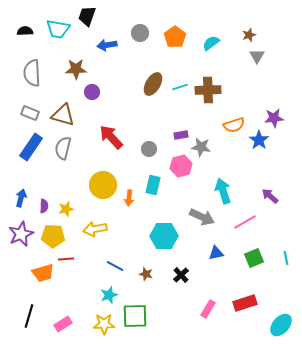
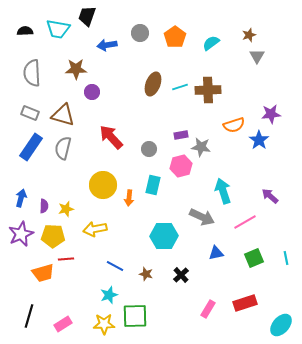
brown ellipse at (153, 84): rotated 10 degrees counterclockwise
purple star at (274, 118): moved 3 px left, 4 px up
